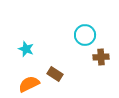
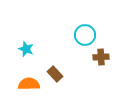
brown rectangle: rotated 14 degrees clockwise
orange semicircle: rotated 25 degrees clockwise
